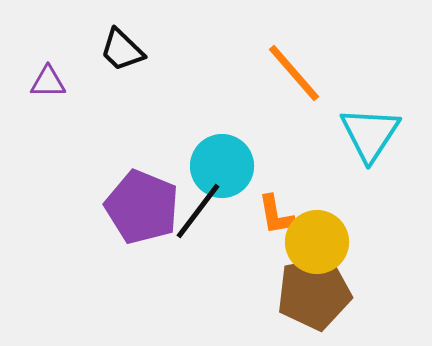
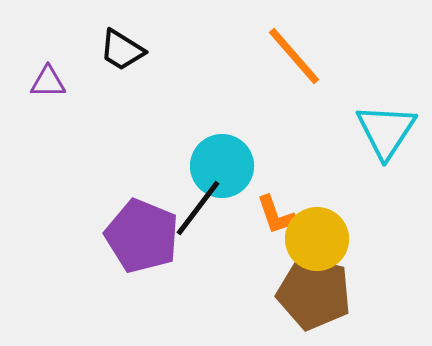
black trapezoid: rotated 12 degrees counterclockwise
orange line: moved 17 px up
cyan triangle: moved 16 px right, 3 px up
purple pentagon: moved 29 px down
black line: moved 3 px up
orange L-shape: rotated 9 degrees counterclockwise
yellow circle: moved 3 px up
brown pentagon: rotated 24 degrees clockwise
